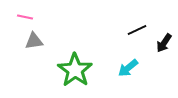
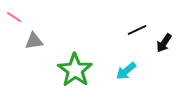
pink line: moved 11 px left; rotated 21 degrees clockwise
cyan arrow: moved 2 px left, 3 px down
